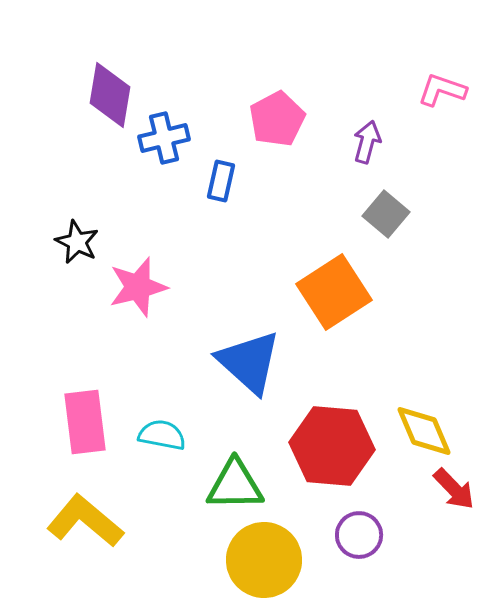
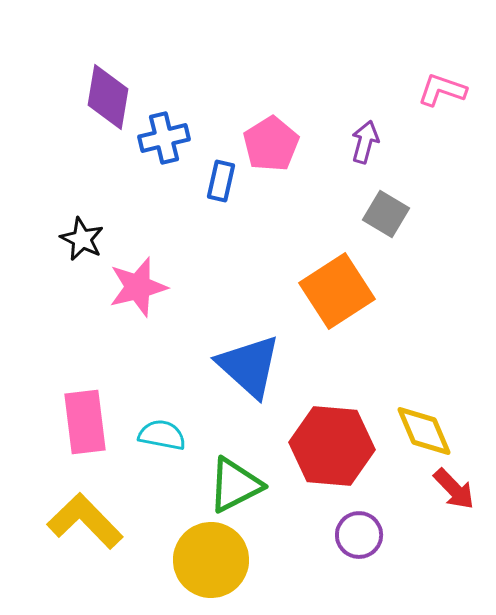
purple diamond: moved 2 px left, 2 px down
pink pentagon: moved 6 px left, 25 px down; rotated 4 degrees counterclockwise
purple arrow: moved 2 px left
gray square: rotated 9 degrees counterclockwise
black star: moved 5 px right, 3 px up
orange square: moved 3 px right, 1 px up
blue triangle: moved 4 px down
green triangle: rotated 26 degrees counterclockwise
yellow L-shape: rotated 6 degrees clockwise
yellow circle: moved 53 px left
